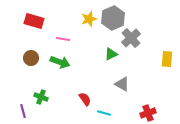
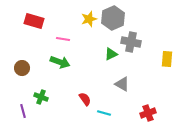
gray cross: moved 4 px down; rotated 36 degrees counterclockwise
brown circle: moved 9 px left, 10 px down
